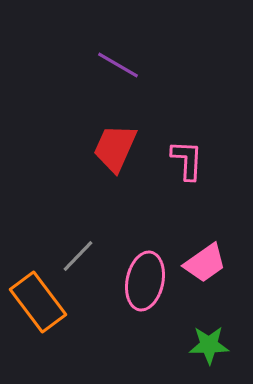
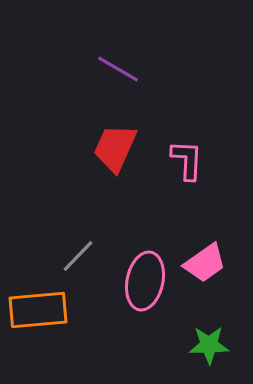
purple line: moved 4 px down
orange rectangle: moved 8 px down; rotated 58 degrees counterclockwise
